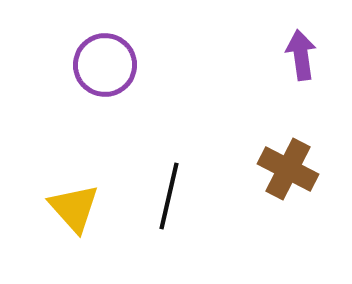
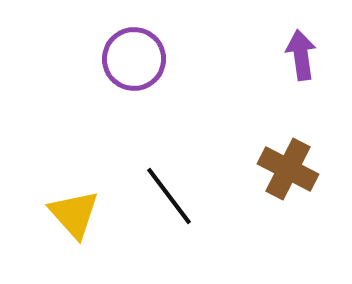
purple circle: moved 29 px right, 6 px up
black line: rotated 50 degrees counterclockwise
yellow triangle: moved 6 px down
